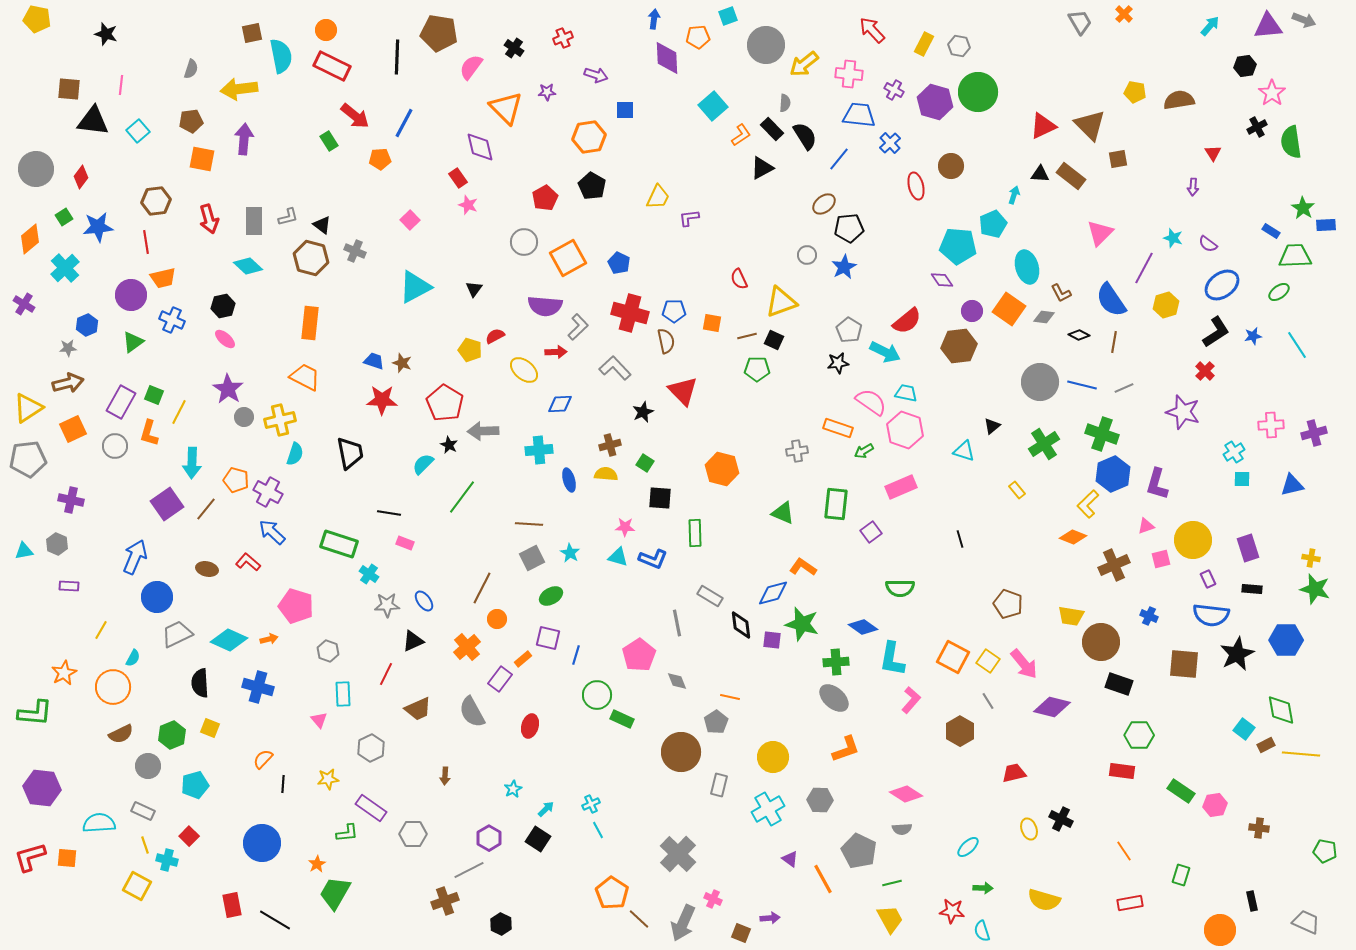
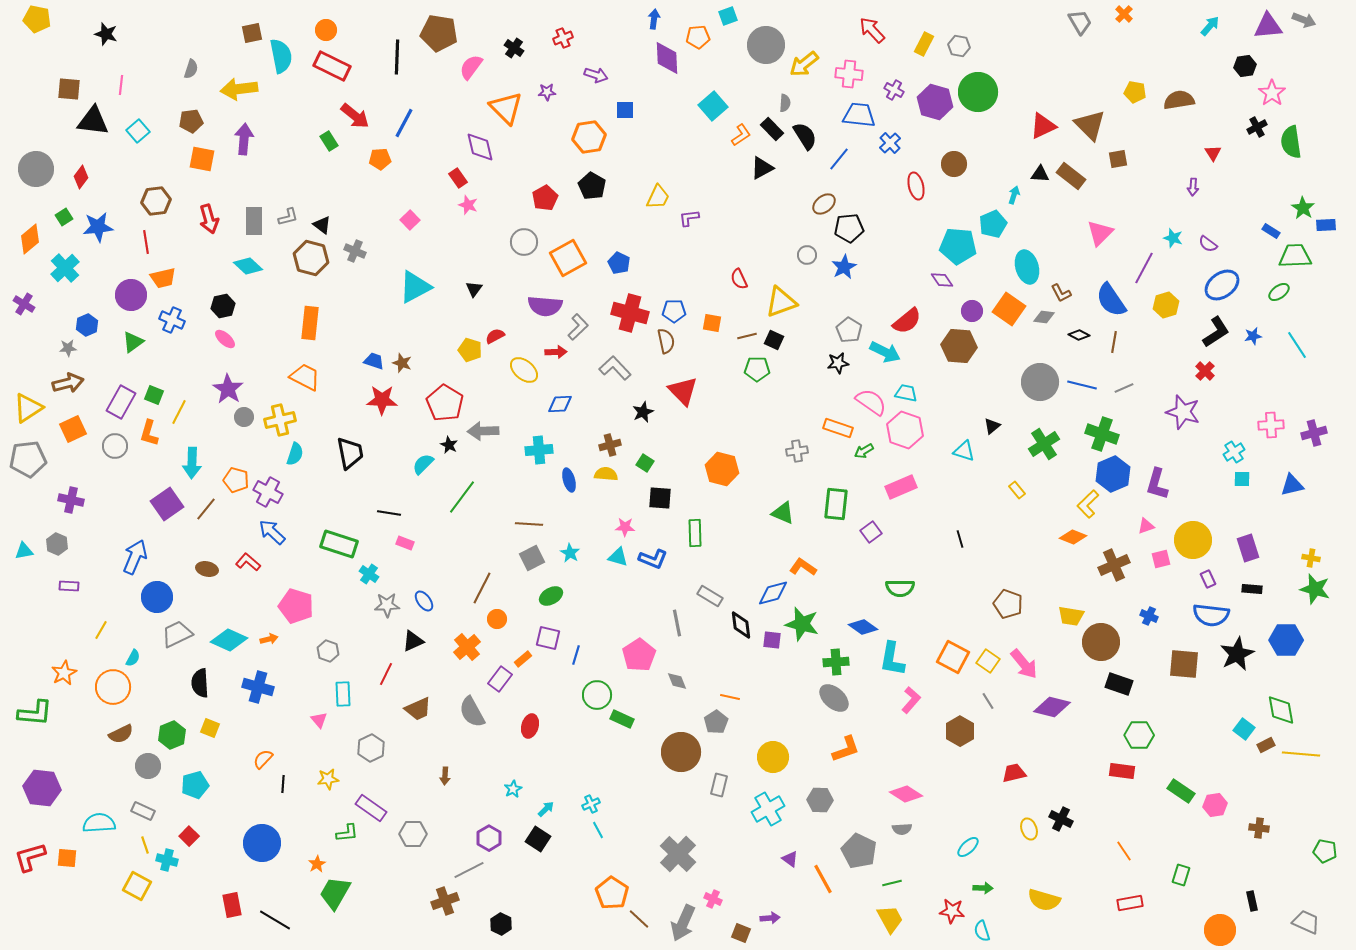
brown circle at (951, 166): moved 3 px right, 2 px up
brown hexagon at (959, 346): rotated 12 degrees clockwise
